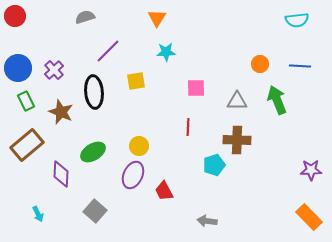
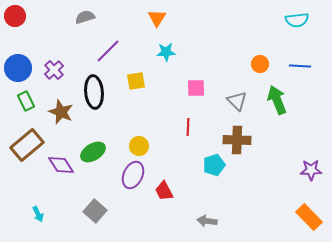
gray triangle: rotated 45 degrees clockwise
purple diamond: moved 9 px up; rotated 36 degrees counterclockwise
